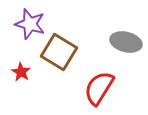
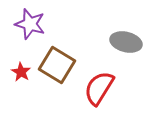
brown square: moved 2 px left, 13 px down
